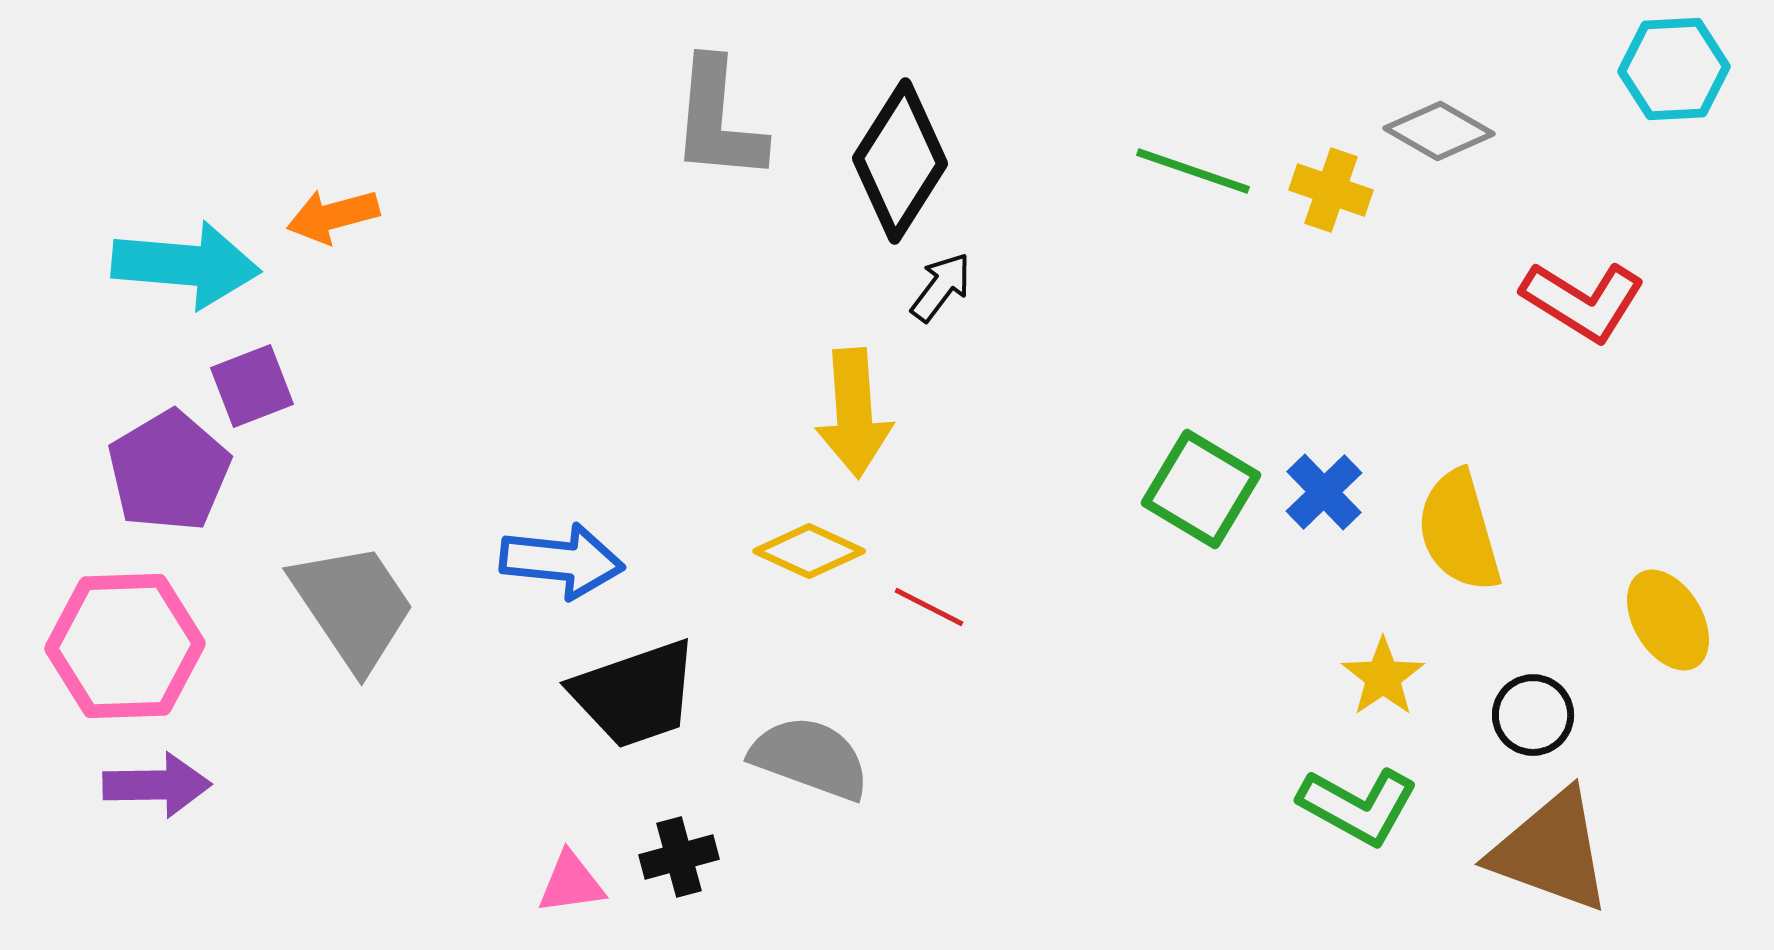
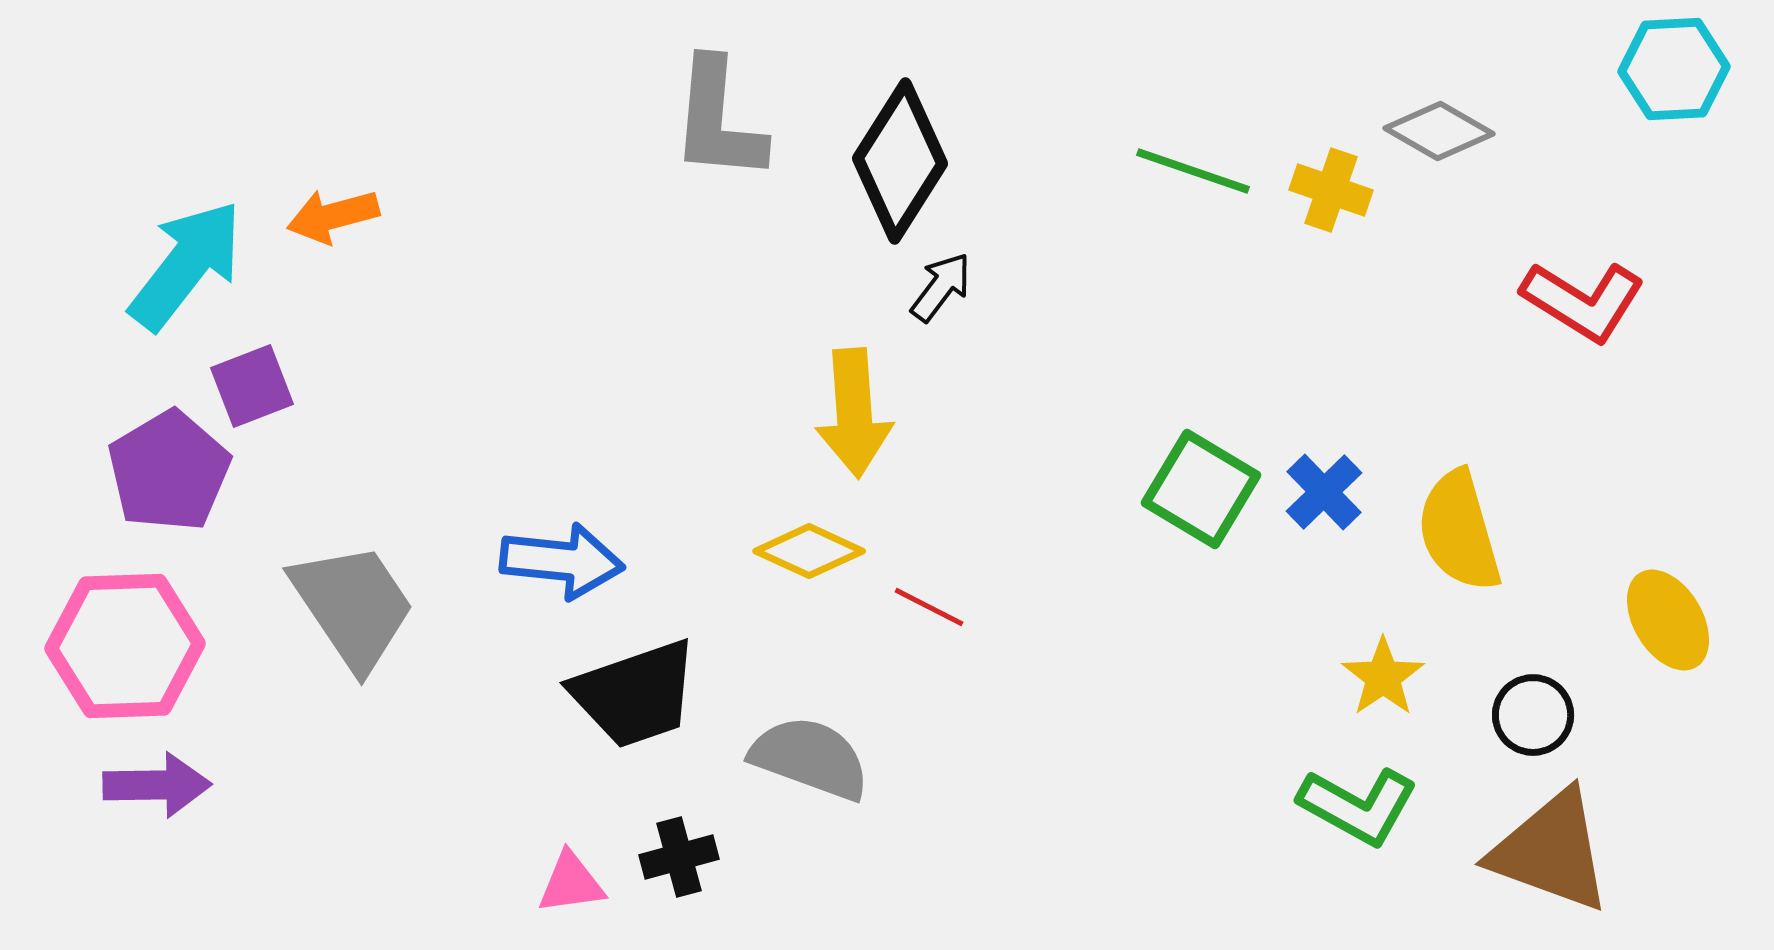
cyan arrow: rotated 57 degrees counterclockwise
